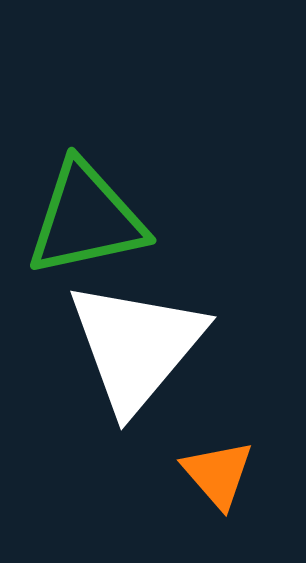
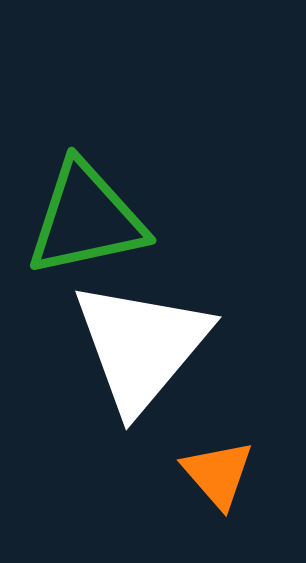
white triangle: moved 5 px right
